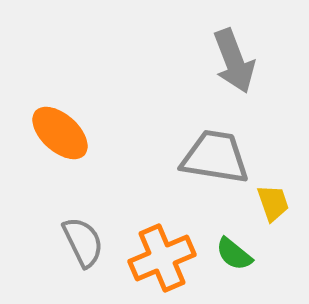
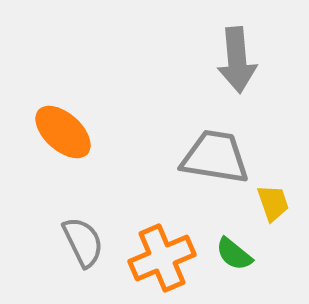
gray arrow: moved 3 px right, 1 px up; rotated 16 degrees clockwise
orange ellipse: moved 3 px right, 1 px up
